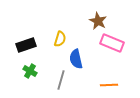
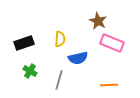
yellow semicircle: rotated 14 degrees counterclockwise
black rectangle: moved 2 px left, 2 px up
blue semicircle: moved 2 px right, 1 px up; rotated 90 degrees counterclockwise
gray line: moved 2 px left
